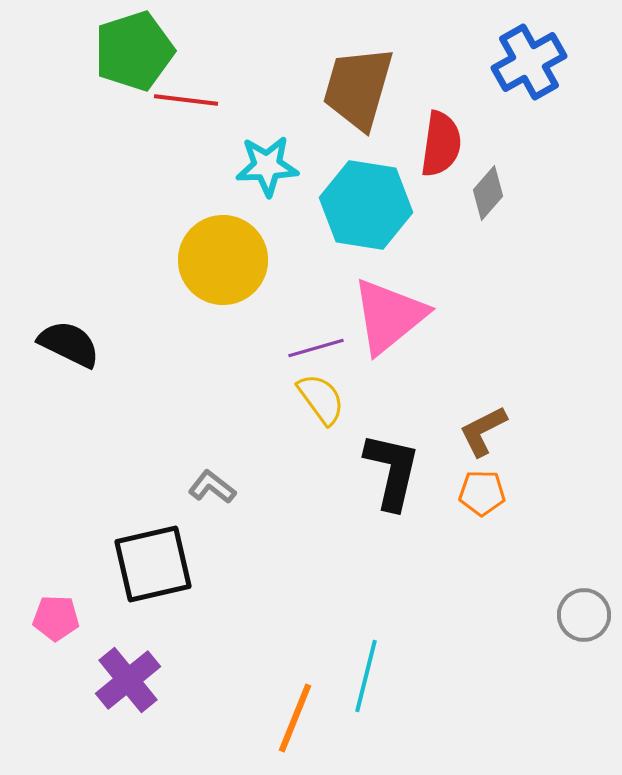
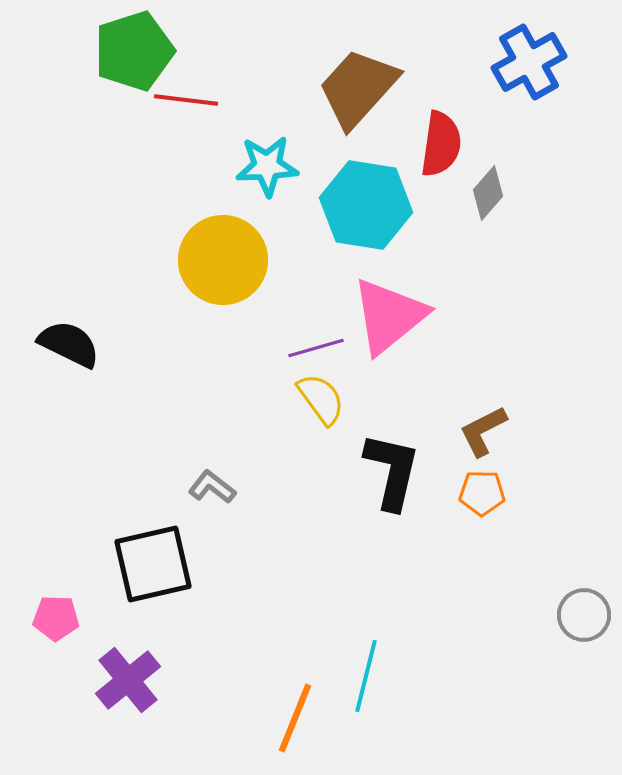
brown trapezoid: rotated 26 degrees clockwise
